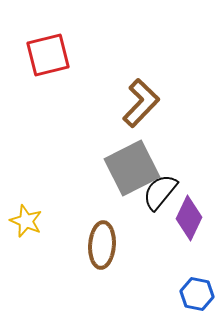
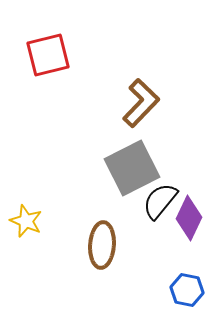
black semicircle: moved 9 px down
blue hexagon: moved 10 px left, 4 px up
